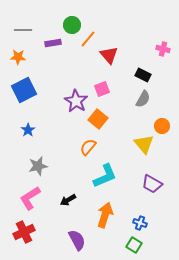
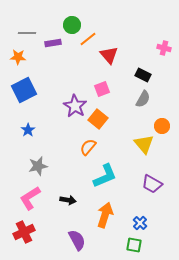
gray line: moved 4 px right, 3 px down
orange line: rotated 12 degrees clockwise
pink cross: moved 1 px right, 1 px up
purple star: moved 1 px left, 5 px down
black arrow: rotated 140 degrees counterclockwise
blue cross: rotated 24 degrees clockwise
green square: rotated 21 degrees counterclockwise
